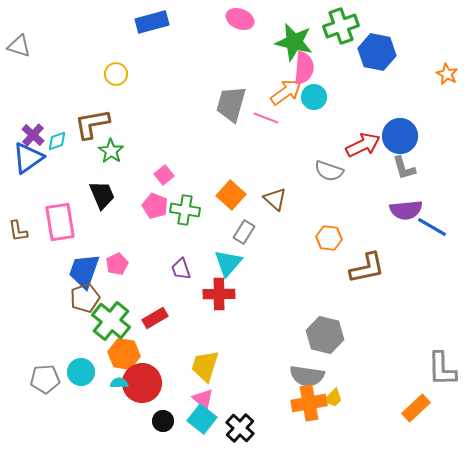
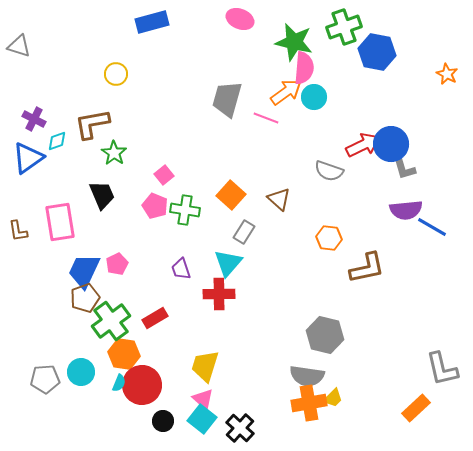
green cross at (341, 26): moved 3 px right, 1 px down
gray trapezoid at (231, 104): moved 4 px left, 5 px up
purple cross at (33, 135): moved 1 px right, 16 px up; rotated 15 degrees counterclockwise
blue circle at (400, 136): moved 9 px left, 8 px down
green star at (111, 151): moved 3 px right, 2 px down
brown triangle at (275, 199): moved 4 px right
blue trapezoid at (84, 271): rotated 6 degrees clockwise
green cross at (111, 321): rotated 15 degrees clockwise
gray L-shape at (442, 369): rotated 12 degrees counterclockwise
cyan semicircle at (119, 383): rotated 114 degrees clockwise
red circle at (142, 383): moved 2 px down
